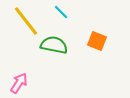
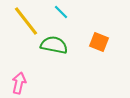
orange square: moved 2 px right, 1 px down
pink arrow: rotated 20 degrees counterclockwise
